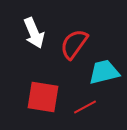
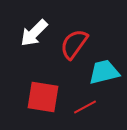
white arrow: rotated 68 degrees clockwise
